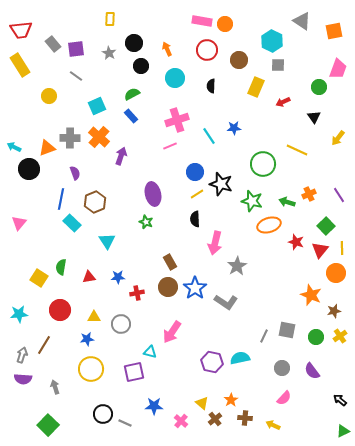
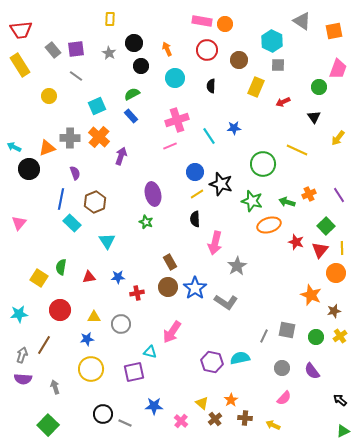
gray rectangle at (53, 44): moved 6 px down
